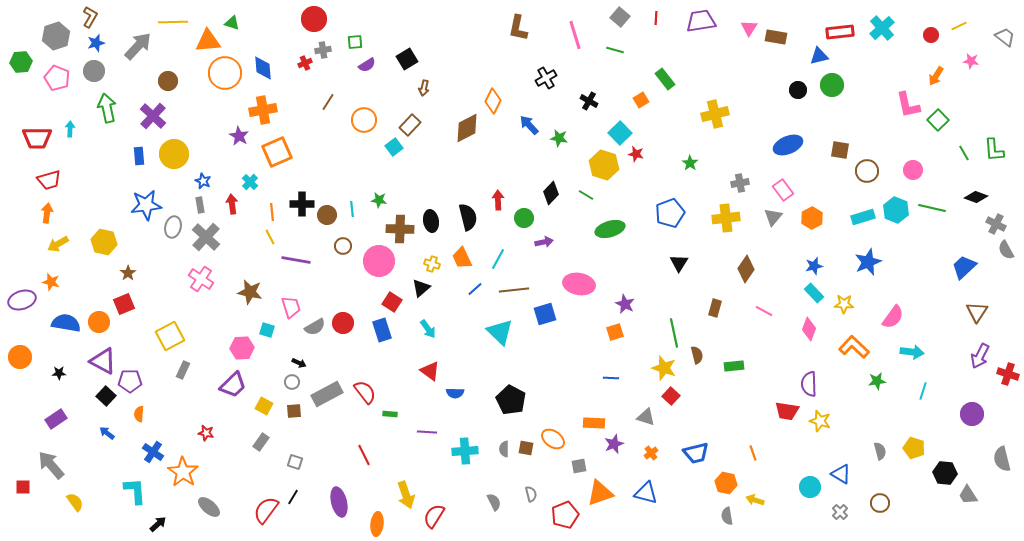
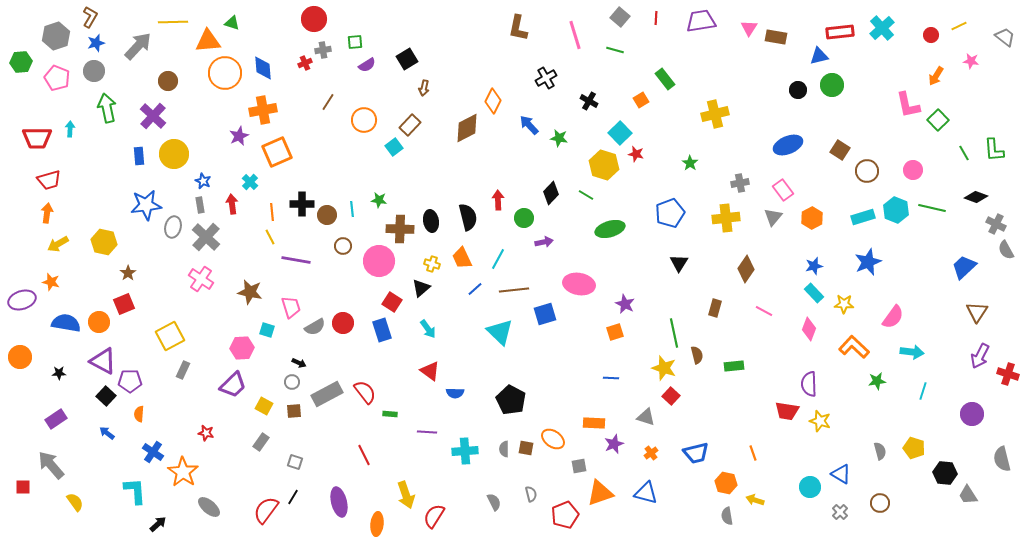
purple star at (239, 136): rotated 18 degrees clockwise
brown square at (840, 150): rotated 24 degrees clockwise
